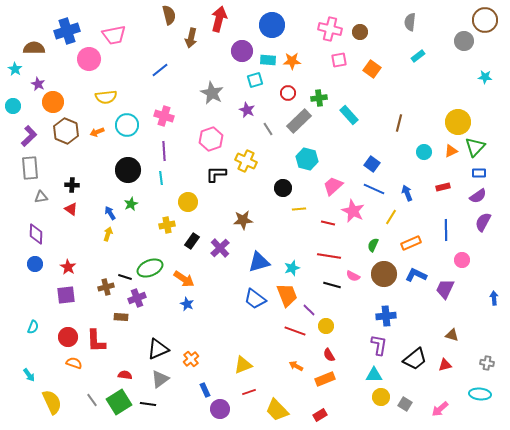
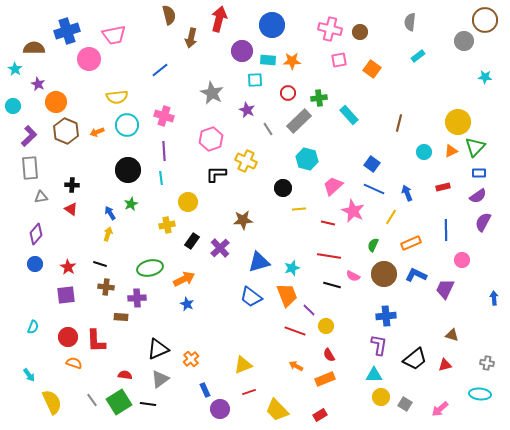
cyan square at (255, 80): rotated 14 degrees clockwise
yellow semicircle at (106, 97): moved 11 px right
orange circle at (53, 102): moved 3 px right
purple diamond at (36, 234): rotated 40 degrees clockwise
green ellipse at (150, 268): rotated 10 degrees clockwise
black line at (125, 277): moved 25 px left, 13 px up
orange arrow at (184, 279): rotated 60 degrees counterclockwise
brown cross at (106, 287): rotated 21 degrees clockwise
purple cross at (137, 298): rotated 18 degrees clockwise
blue trapezoid at (255, 299): moved 4 px left, 2 px up
